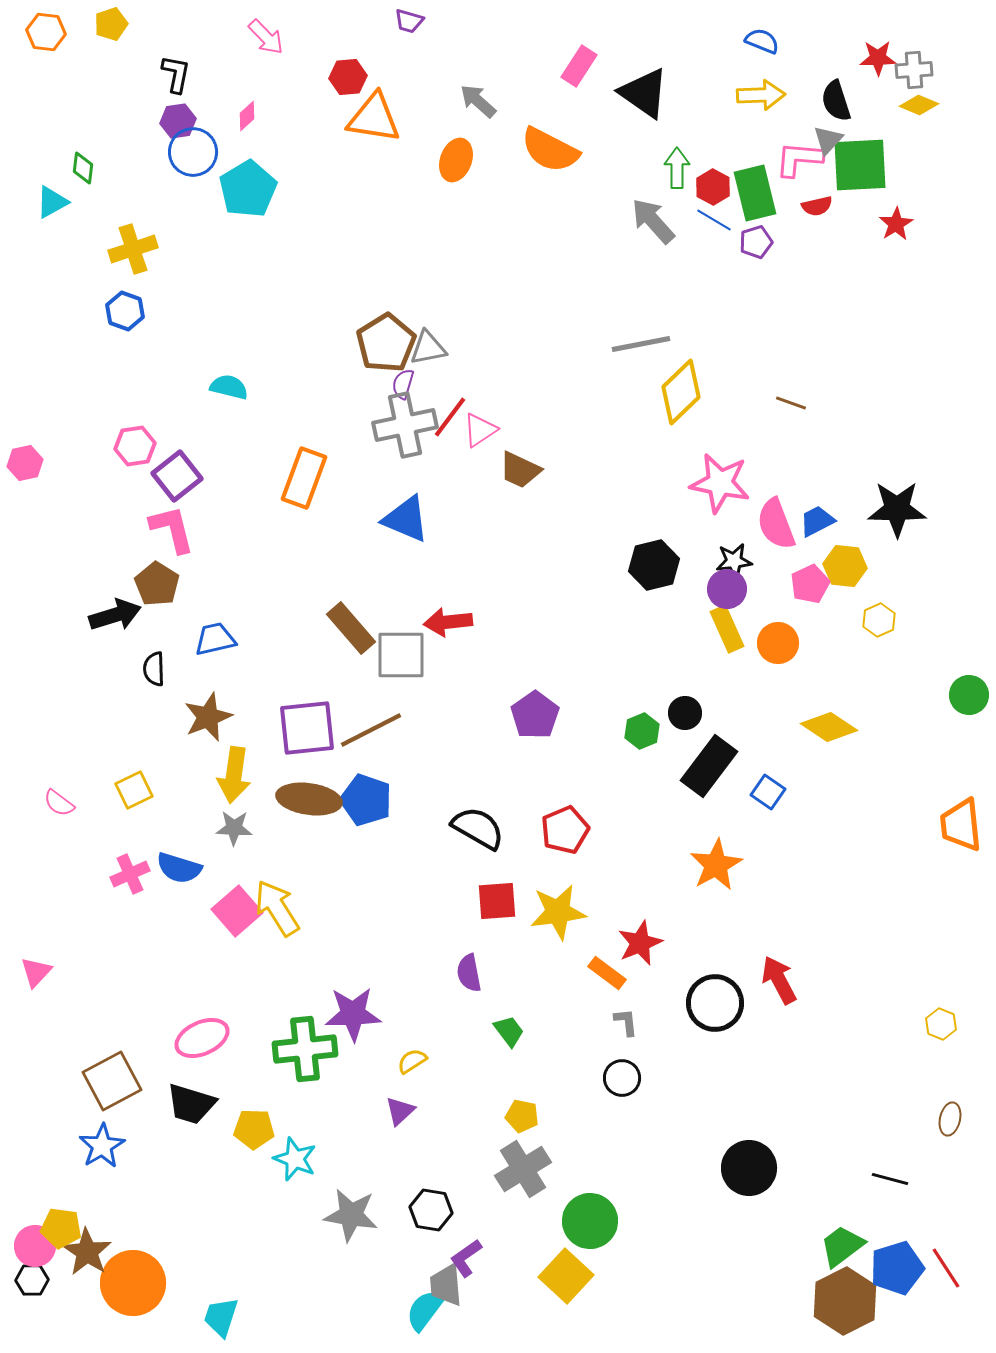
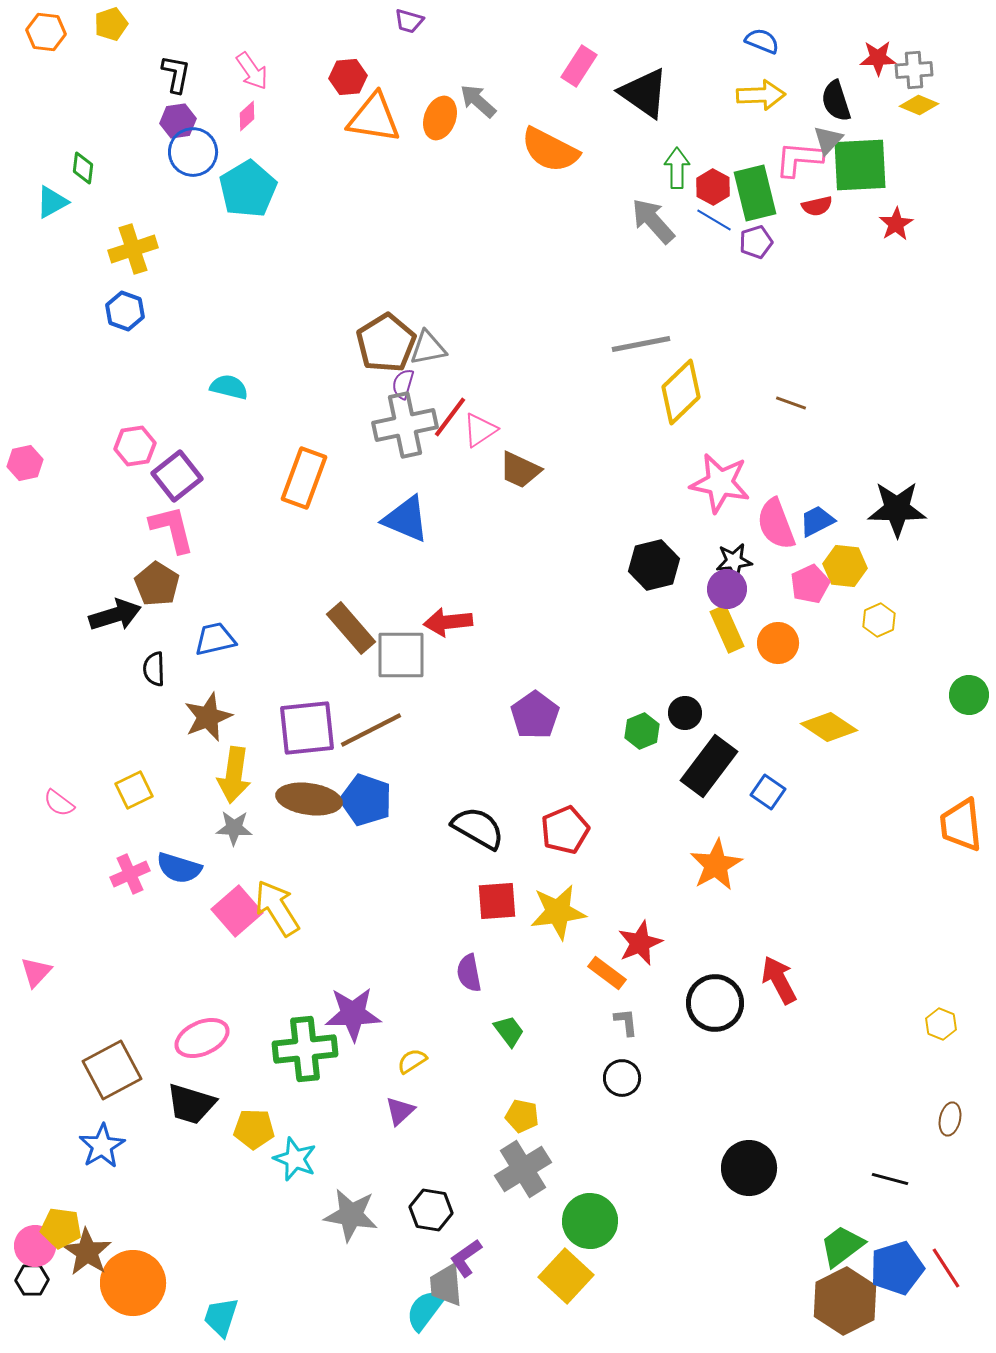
pink arrow at (266, 37): moved 14 px left, 34 px down; rotated 9 degrees clockwise
orange ellipse at (456, 160): moved 16 px left, 42 px up
brown square at (112, 1081): moved 11 px up
